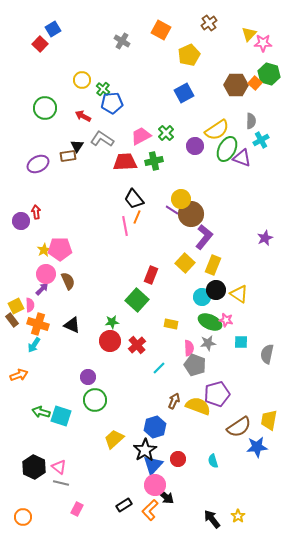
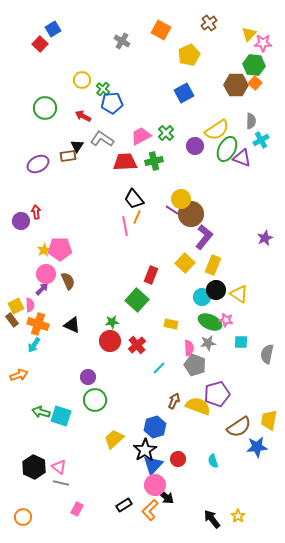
green hexagon at (269, 74): moved 15 px left, 9 px up; rotated 10 degrees counterclockwise
